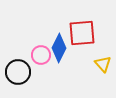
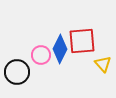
red square: moved 8 px down
blue diamond: moved 1 px right, 1 px down
black circle: moved 1 px left
